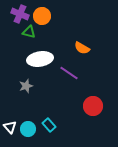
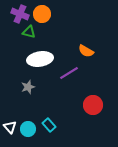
orange circle: moved 2 px up
orange semicircle: moved 4 px right, 3 px down
purple line: rotated 66 degrees counterclockwise
gray star: moved 2 px right, 1 px down
red circle: moved 1 px up
